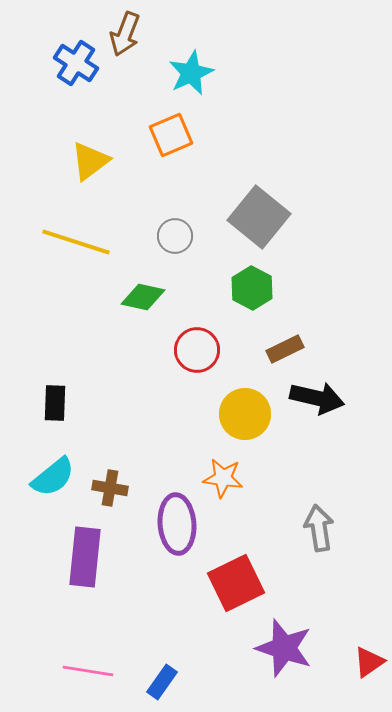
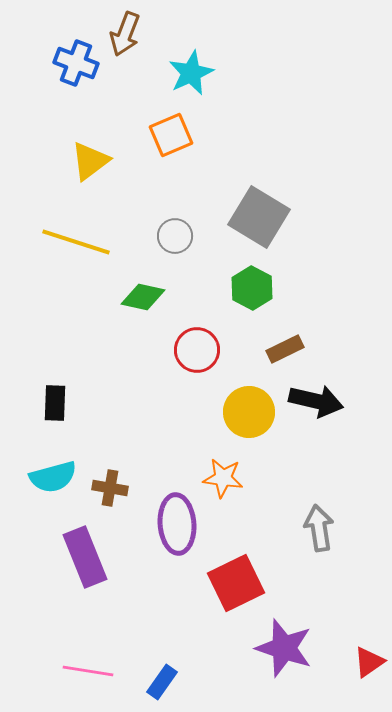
blue cross: rotated 12 degrees counterclockwise
gray square: rotated 8 degrees counterclockwise
black arrow: moved 1 px left, 3 px down
yellow circle: moved 4 px right, 2 px up
cyan semicircle: rotated 24 degrees clockwise
purple rectangle: rotated 28 degrees counterclockwise
